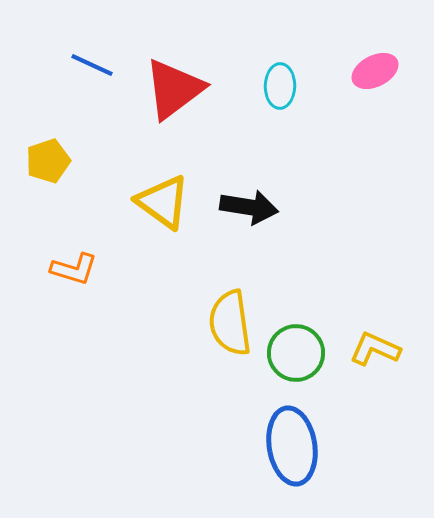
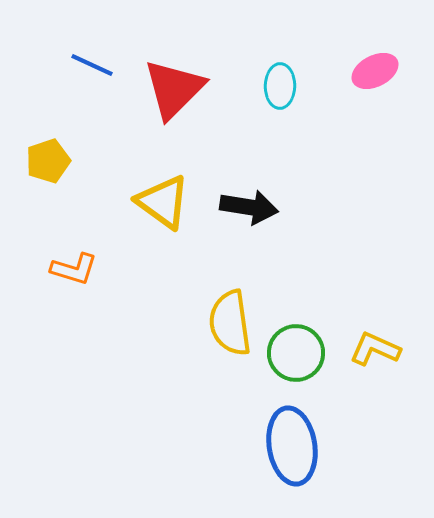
red triangle: rotated 8 degrees counterclockwise
